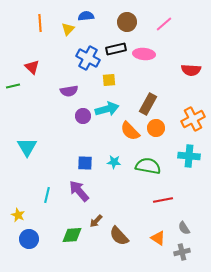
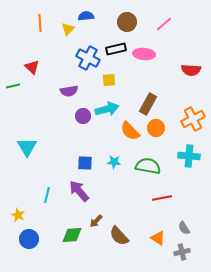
red line: moved 1 px left, 2 px up
